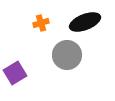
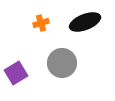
gray circle: moved 5 px left, 8 px down
purple square: moved 1 px right
